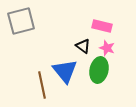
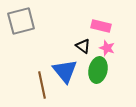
pink rectangle: moved 1 px left
green ellipse: moved 1 px left
